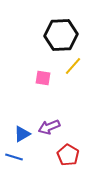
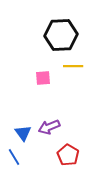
yellow line: rotated 48 degrees clockwise
pink square: rotated 14 degrees counterclockwise
blue triangle: moved 1 px right, 1 px up; rotated 36 degrees counterclockwise
blue line: rotated 42 degrees clockwise
